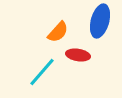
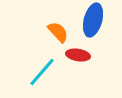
blue ellipse: moved 7 px left, 1 px up
orange semicircle: rotated 85 degrees counterclockwise
